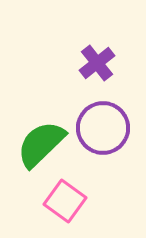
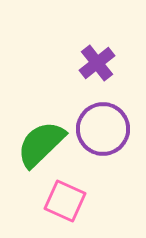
purple circle: moved 1 px down
pink square: rotated 12 degrees counterclockwise
